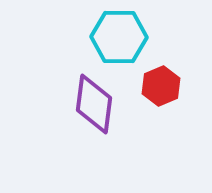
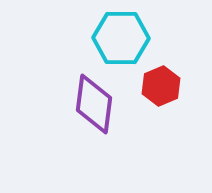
cyan hexagon: moved 2 px right, 1 px down
